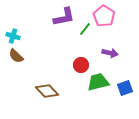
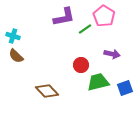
green line: rotated 16 degrees clockwise
purple arrow: moved 2 px right, 1 px down
